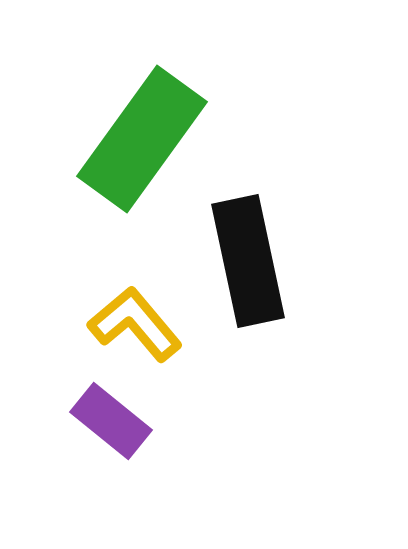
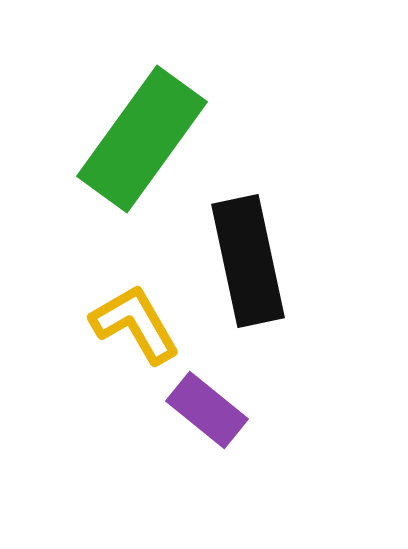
yellow L-shape: rotated 10 degrees clockwise
purple rectangle: moved 96 px right, 11 px up
